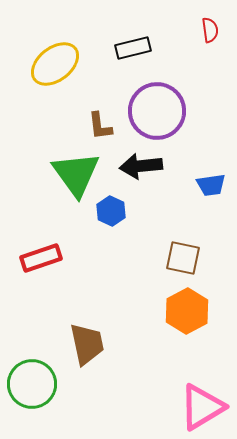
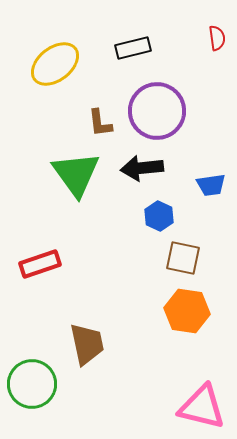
red semicircle: moved 7 px right, 8 px down
brown L-shape: moved 3 px up
black arrow: moved 1 px right, 2 px down
blue hexagon: moved 48 px right, 5 px down
red rectangle: moved 1 px left, 6 px down
orange hexagon: rotated 24 degrees counterclockwise
pink triangle: rotated 45 degrees clockwise
